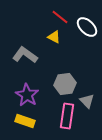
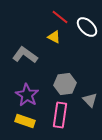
gray triangle: moved 3 px right, 1 px up
pink rectangle: moved 7 px left, 1 px up
